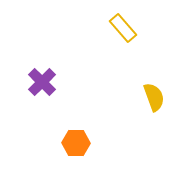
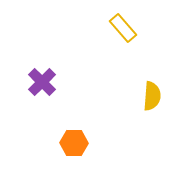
yellow semicircle: moved 2 px left, 1 px up; rotated 24 degrees clockwise
orange hexagon: moved 2 px left
